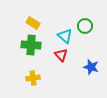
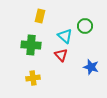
yellow rectangle: moved 7 px right, 7 px up; rotated 72 degrees clockwise
